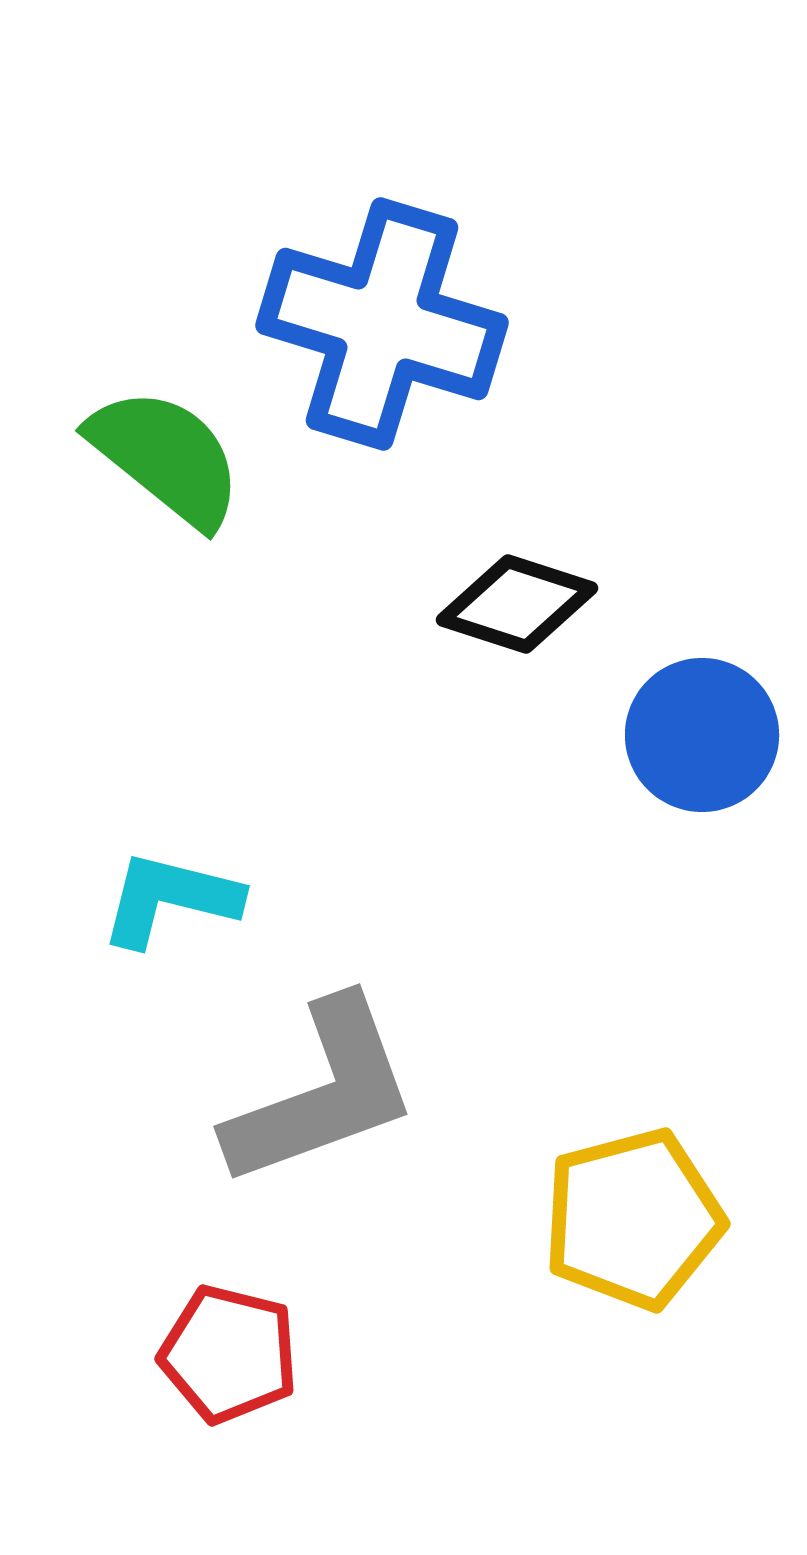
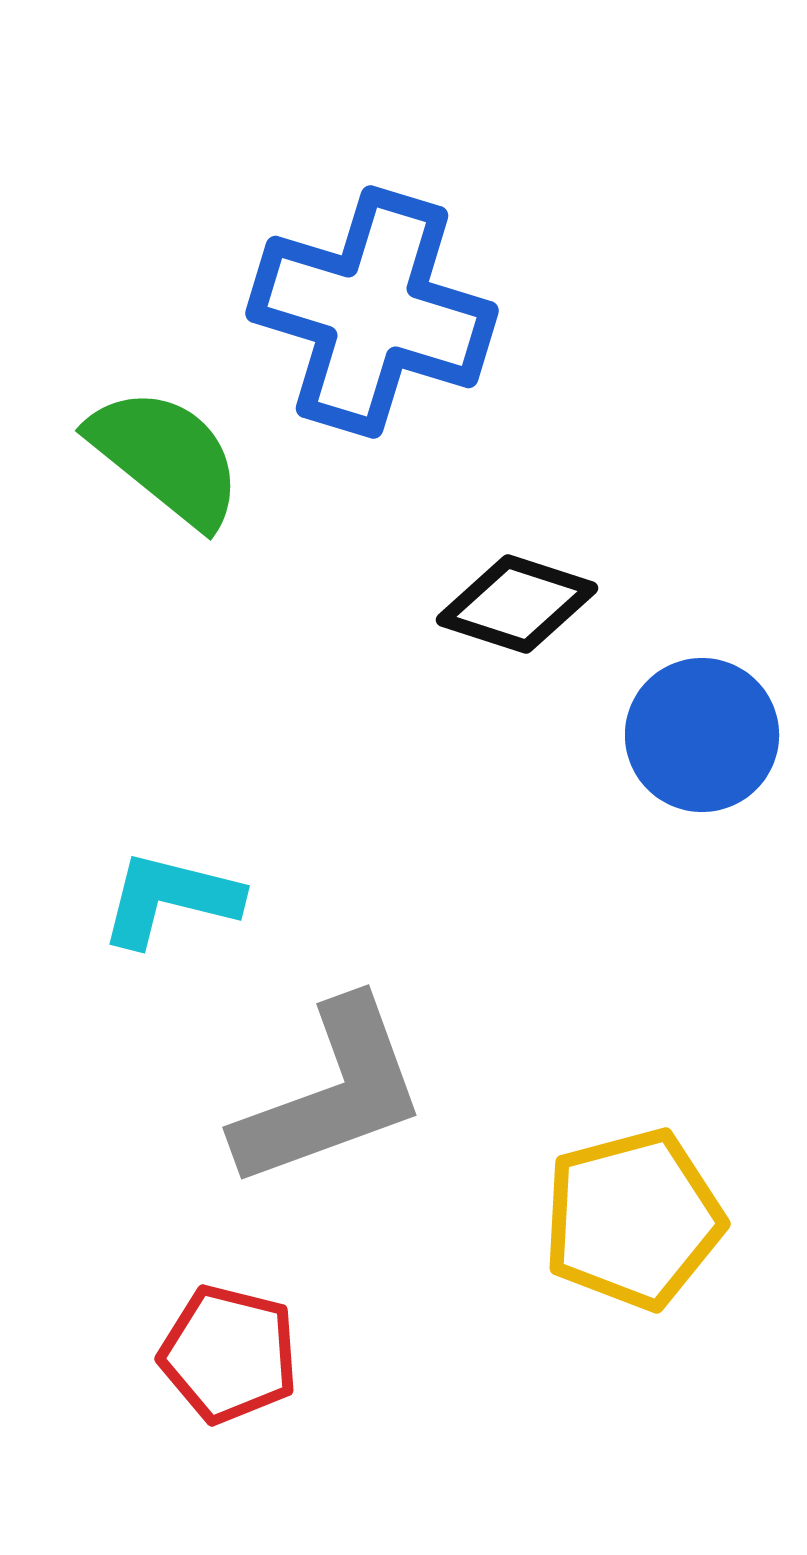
blue cross: moved 10 px left, 12 px up
gray L-shape: moved 9 px right, 1 px down
